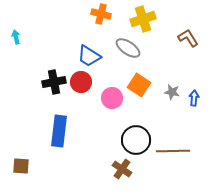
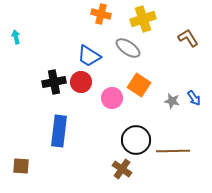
gray star: moved 9 px down
blue arrow: rotated 140 degrees clockwise
